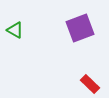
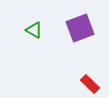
green triangle: moved 19 px right
